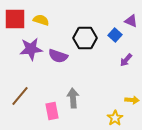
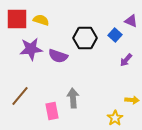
red square: moved 2 px right
